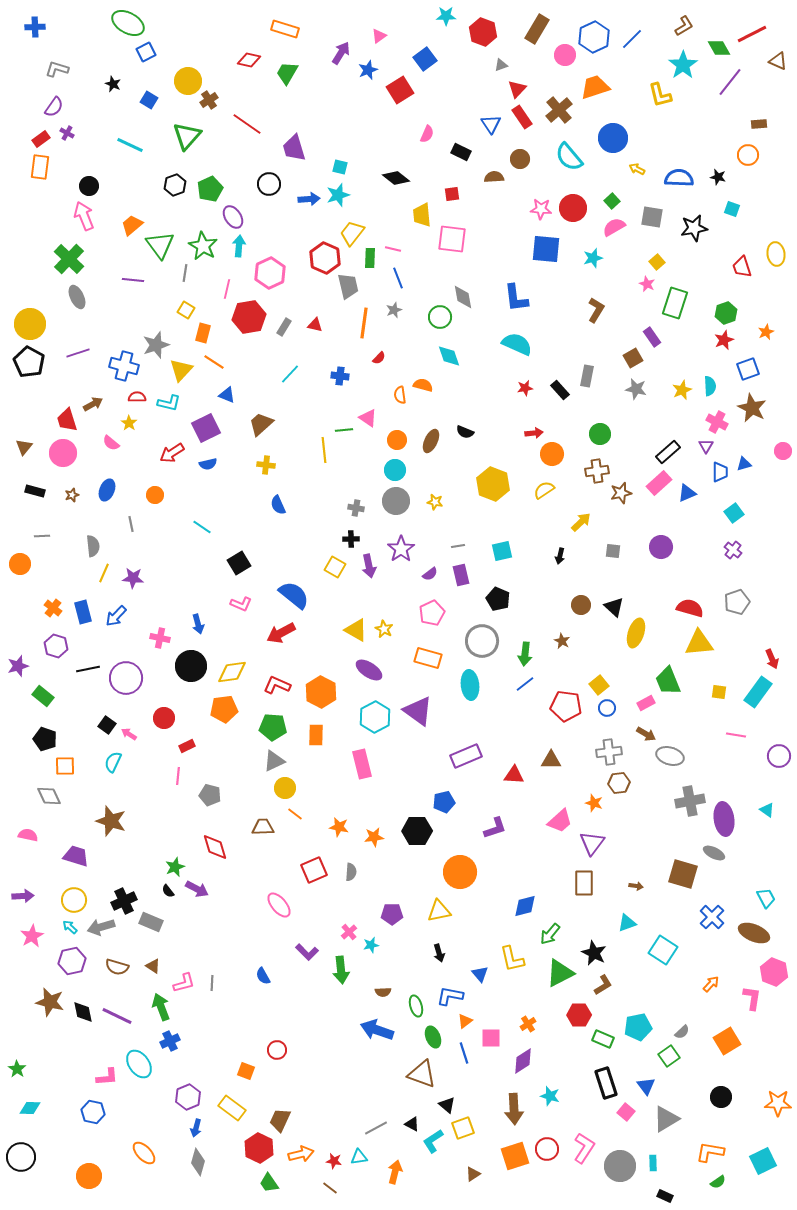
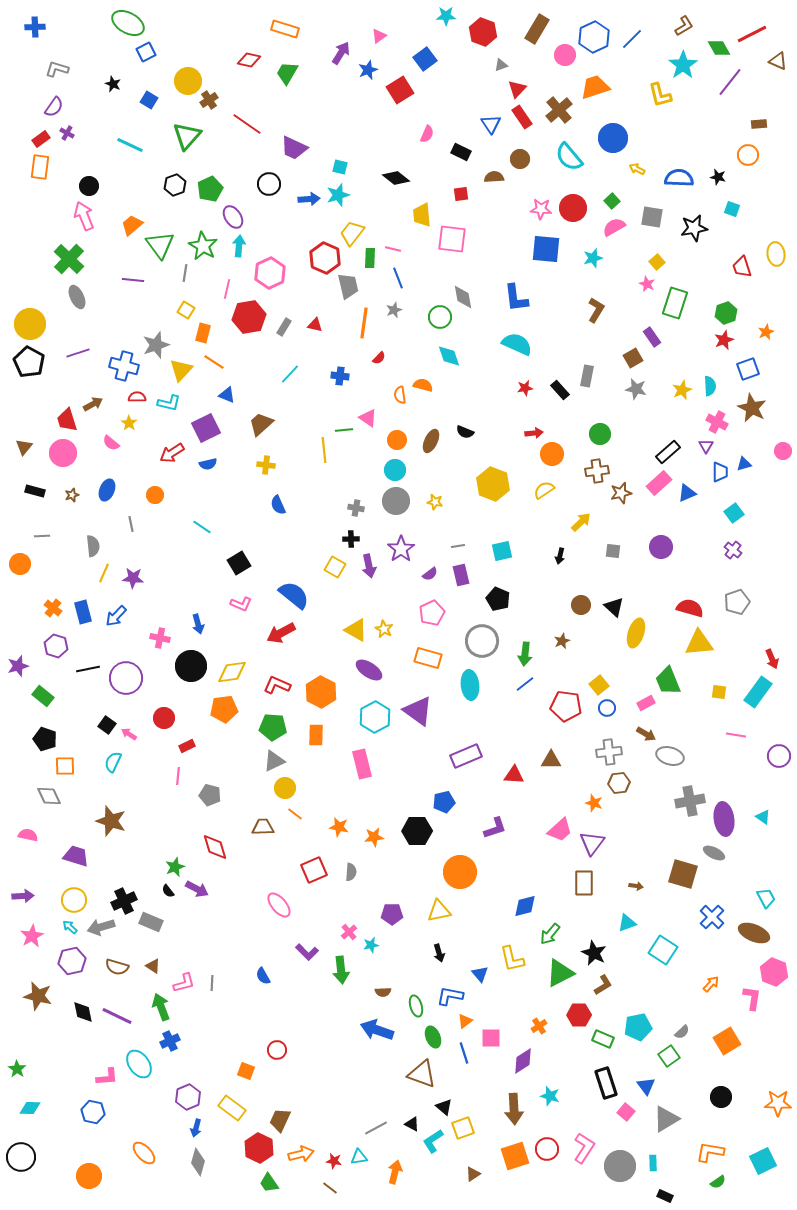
purple trapezoid at (294, 148): rotated 48 degrees counterclockwise
red square at (452, 194): moved 9 px right
brown star at (562, 641): rotated 21 degrees clockwise
cyan triangle at (767, 810): moved 4 px left, 7 px down
pink trapezoid at (560, 821): moved 9 px down
brown star at (50, 1002): moved 12 px left, 6 px up
orange cross at (528, 1024): moved 11 px right, 2 px down
black triangle at (447, 1105): moved 3 px left, 2 px down
